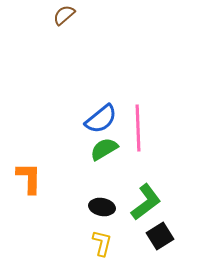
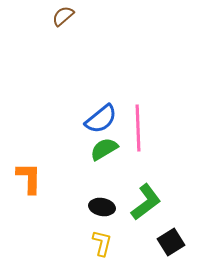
brown semicircle: moved 1 px left, 1 px down
black square: moved 11 px right, 6 px down
